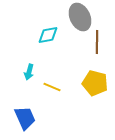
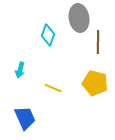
gray ellipse: moved 1 px left, 1 px down; rotated 16 degrees clockwise
cyan diamond: rotated 60 degrees counterclockwise
brown line: moved 1 px right
cyan arrow: moved 9 px left, 2 px up
yellow line: moved 1 px right, 1 px down
